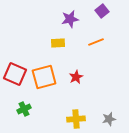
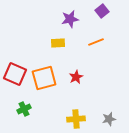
orange square: moved 1 px down
